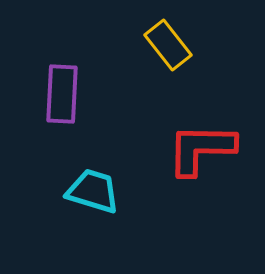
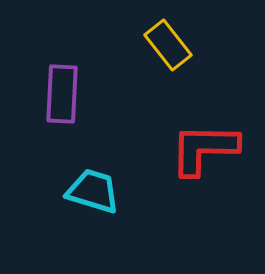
red L-shape: moved 3 px right
